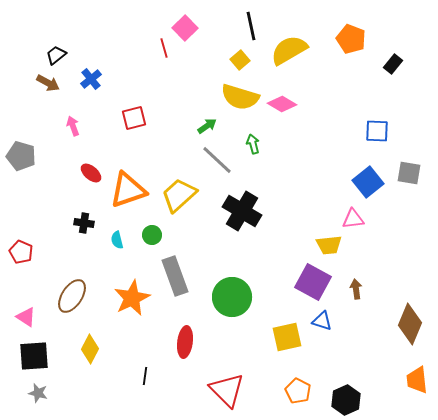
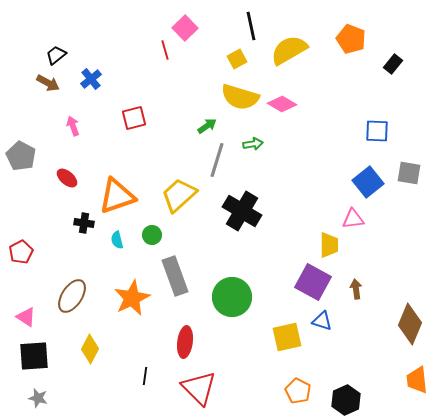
red line at (164, 48): moved 1 px right, 2 px down
yellow square at (240, 60): moved 3 px left, 1 px up; rotated 12 degrees clockwise
green arrow at (253, 144): rotated 96 degrees clockwise
gray pentagon at (21, 156): rotated 12 degrees clockwise
gray line at (217, 160): rotated 64 degrees clockwise
red ellipse at (91, 173): moved 24 px left, 5 px down
orange triangle at (128, 190): moved 11 px left, 6 px down
yellow trapezoid at (329, 245): rotated 84 degrees counterclockwise
red pentagon at (21, 252): rotated 20 degrees clockwise
red triangle at (227, 390): moved 28 px left, 2 px up
gray star at (38, 393): moved 5 px down
